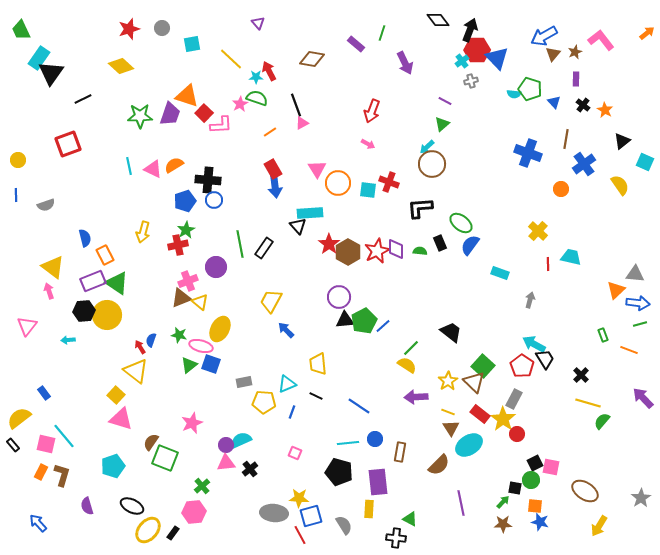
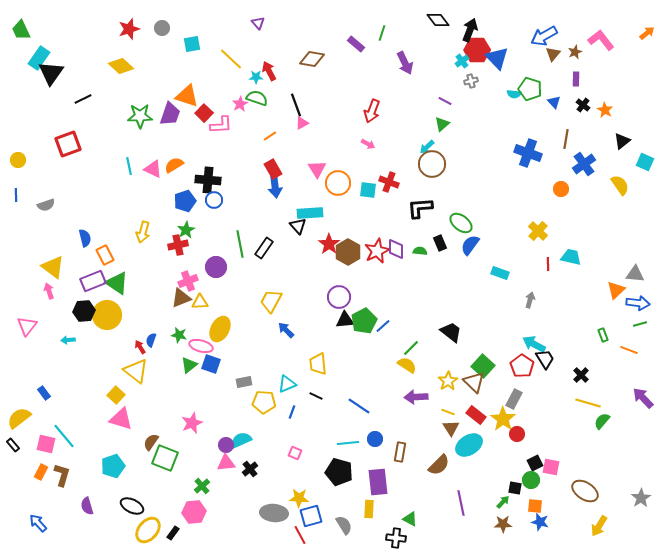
orange line at (270, 132): moved 4 px down
yellow triangle at (200, 302): rotated 42 degrees counterclockwise
red rectangle at (480, 414): moved 4 px left, 1 px down
